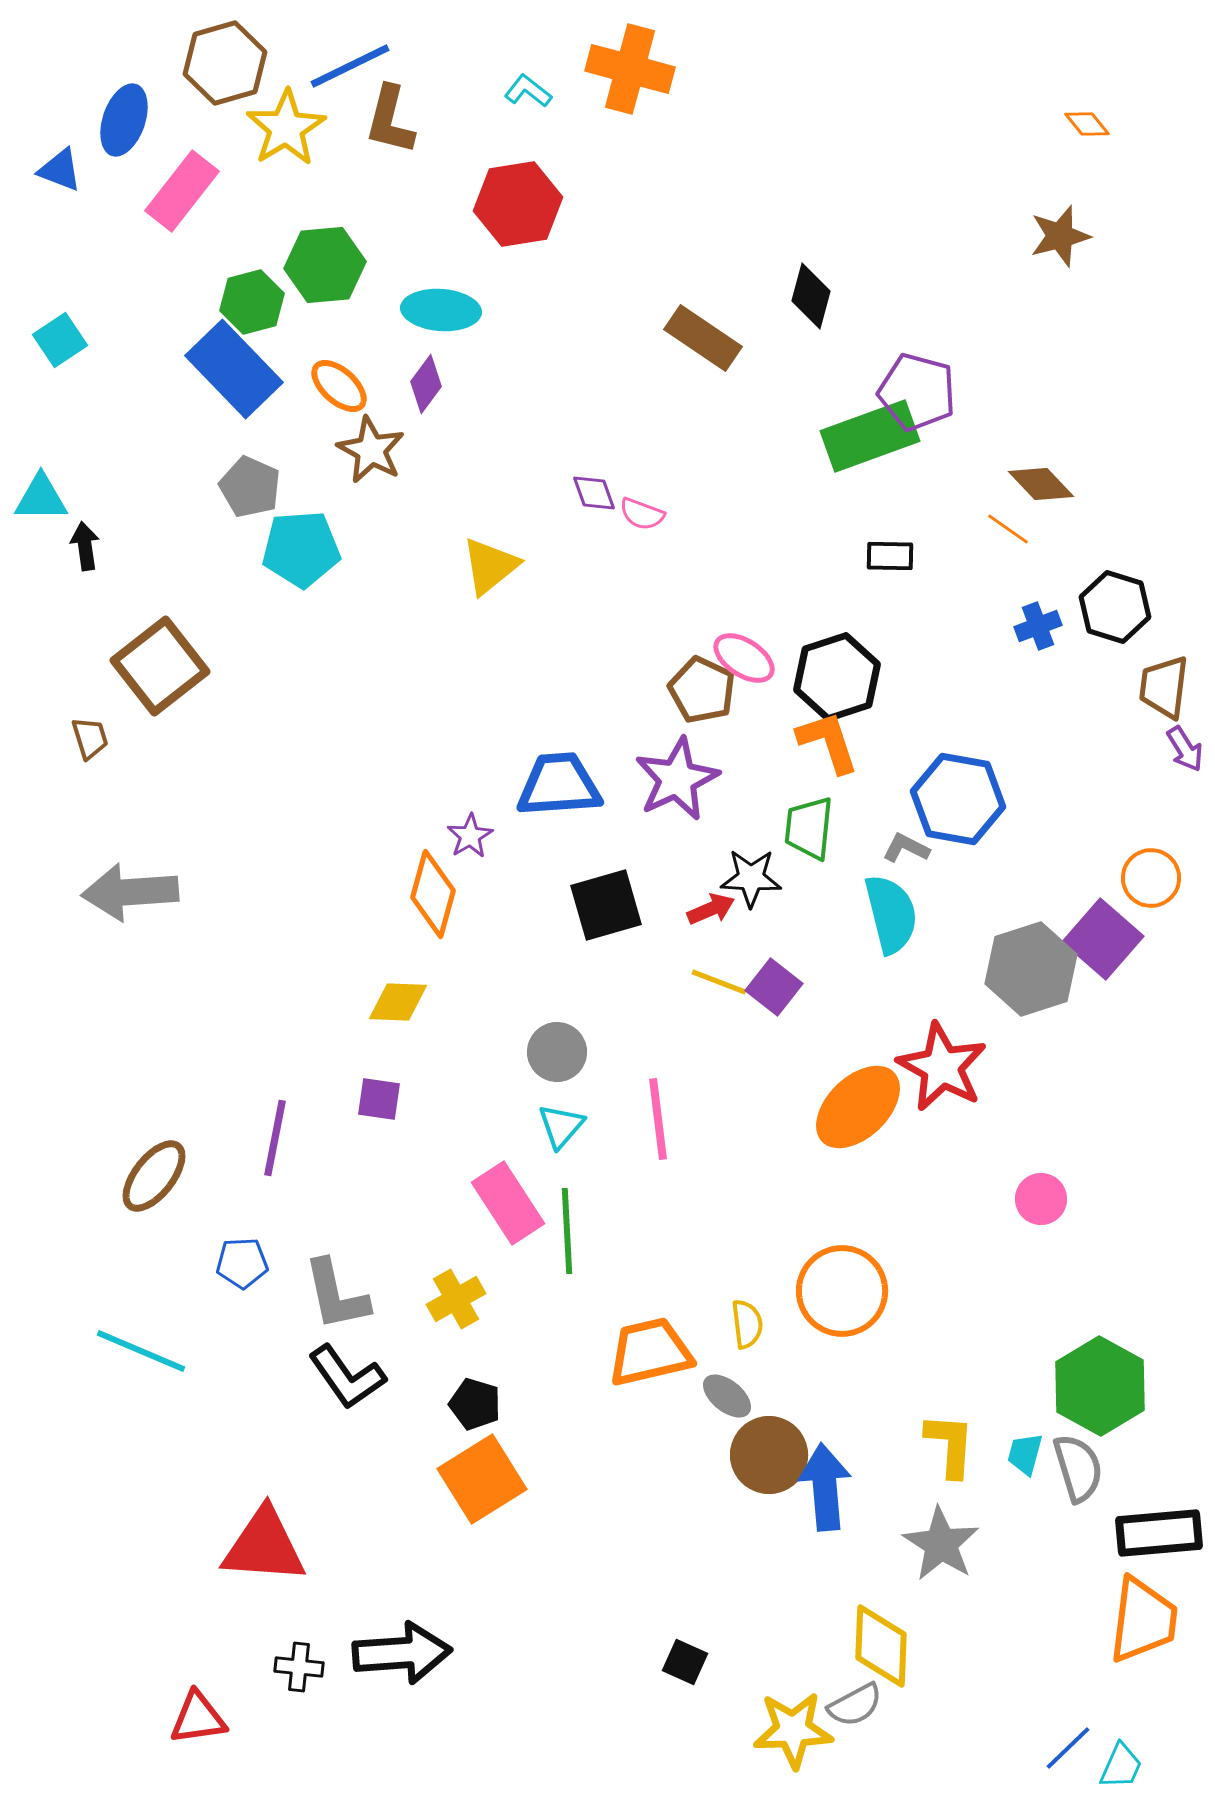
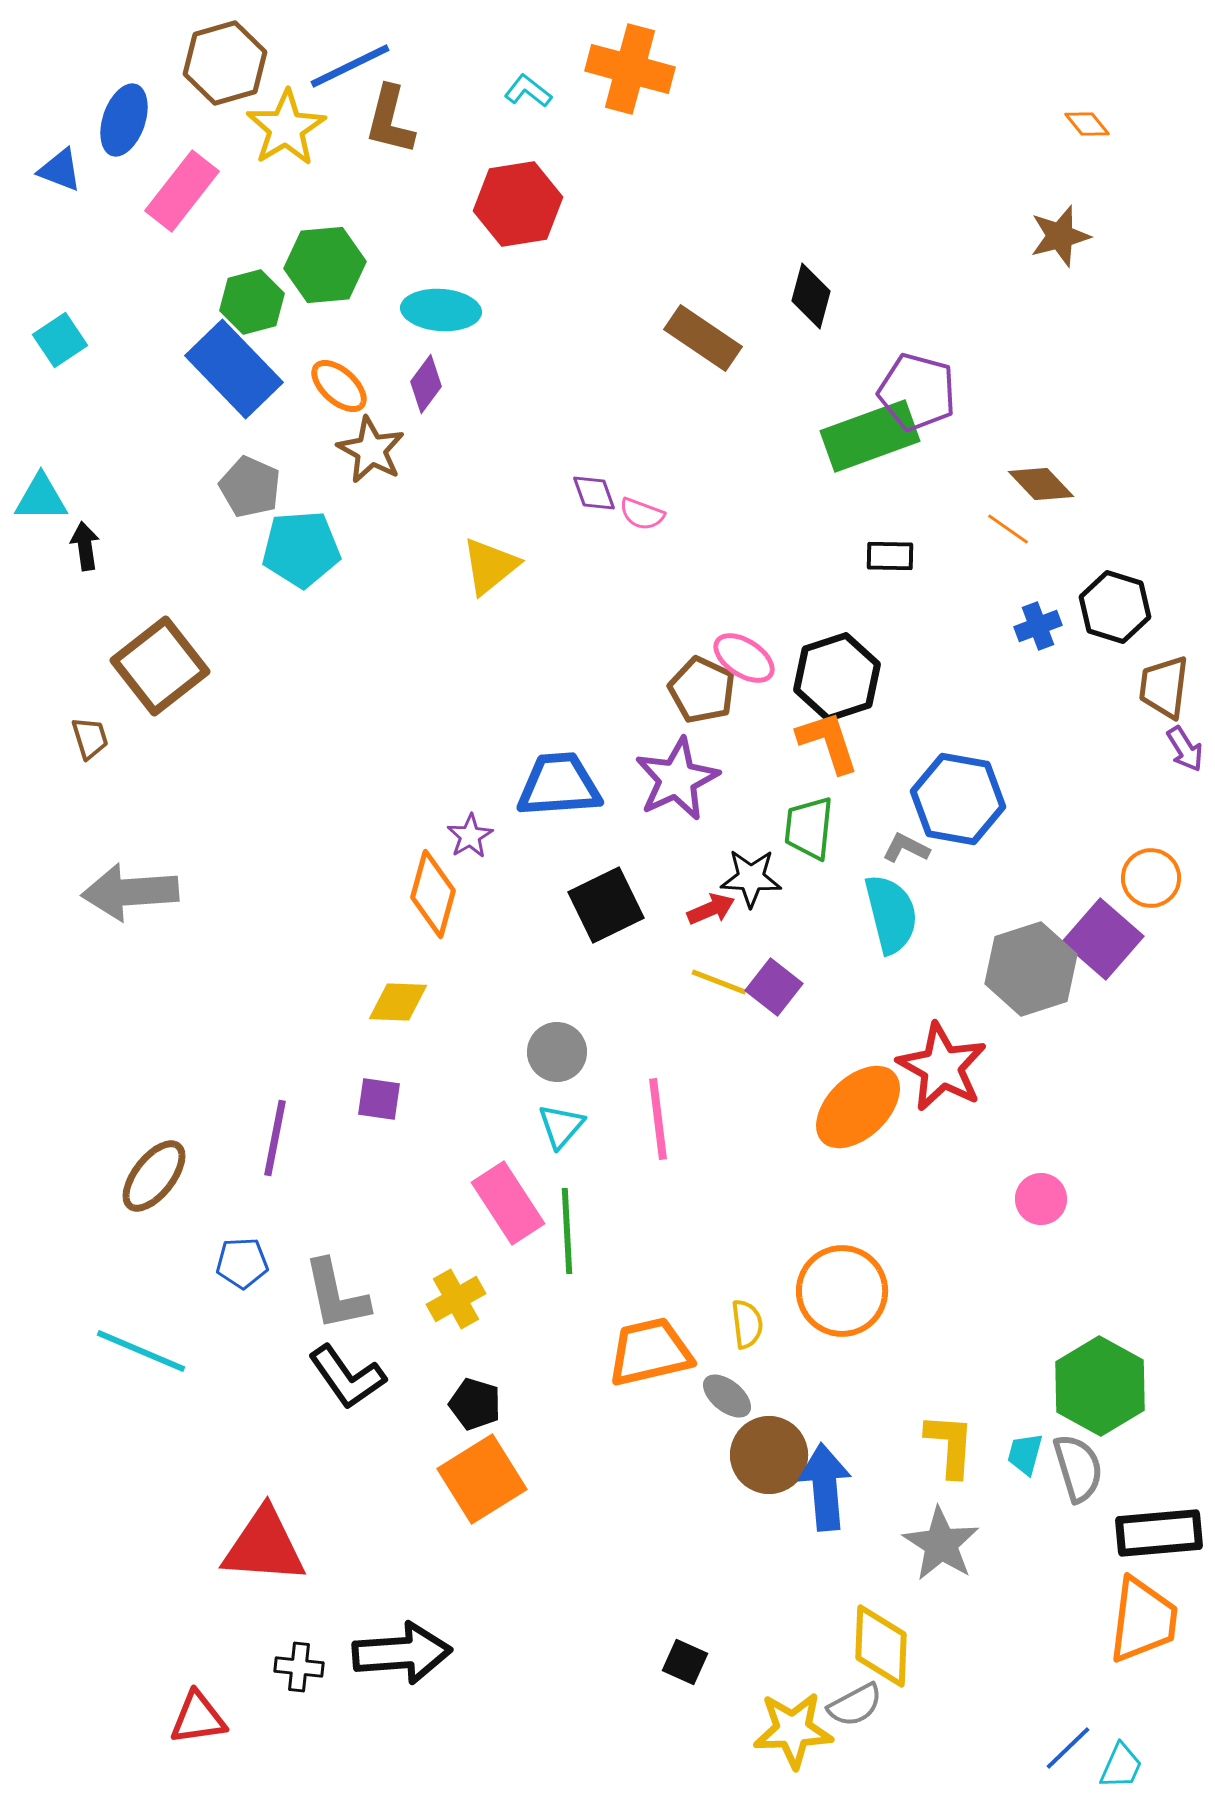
black square at (606, 905): rotated 10 degrees counterclockwise
